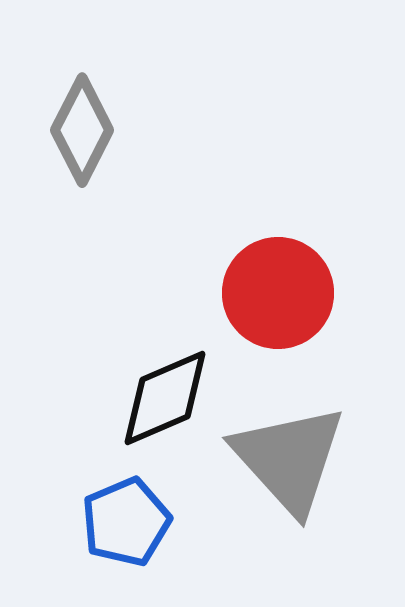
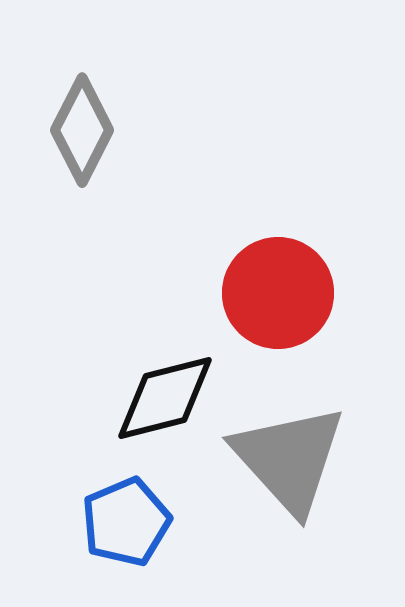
black diamond: rotated 9 degrees clockwise
